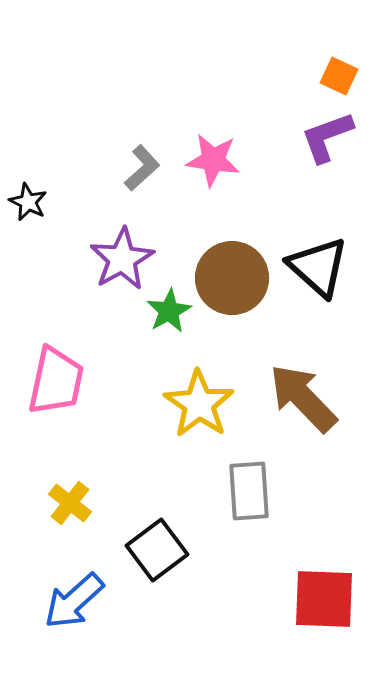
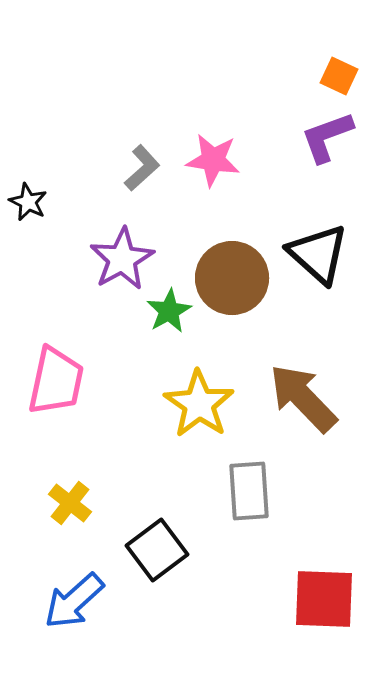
black triangle: moved 13 px up
